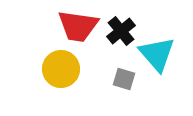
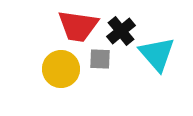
gray square: moved 24 px left, 20 px up; rotated 15 degrees counterclockwise
